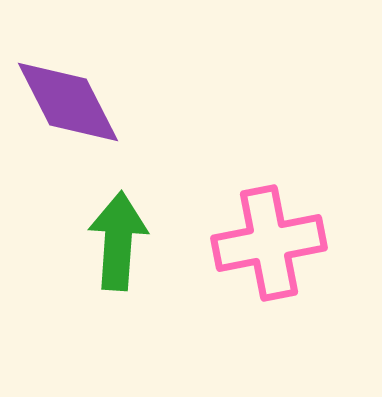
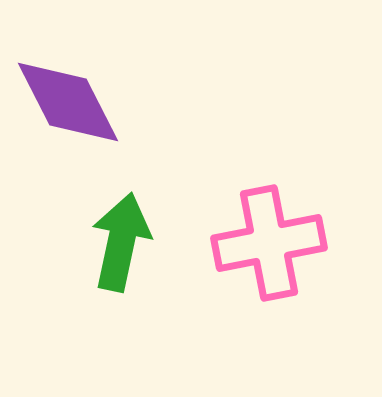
green arrow: moved 3 px right, 1 px down; rotated 8 degrees clockwise
